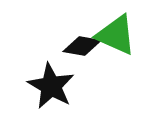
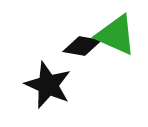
black star: moved 3 px left, 1 px up; rotated 6 degrees counterclockwise
